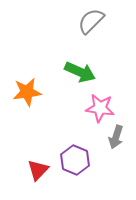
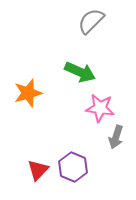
orange star: moved 1 px right, 1 px down; rotated 8 degrees counterclockwise
purple hexagon: moved 2 px left, 7 px down
